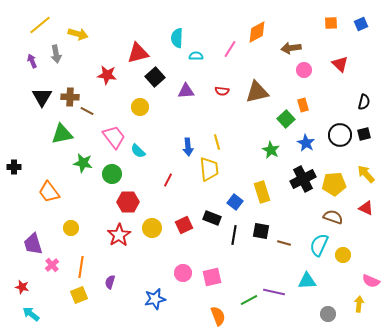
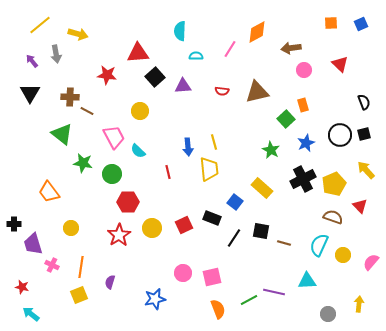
cyan semicircle at (177, 38): moved 3 px right, 7 px up
red triangle at (138, 53): rotated 10 degrees clockwise
purple arrow at (32, 61): rotated 16 degrees counterclockwise
purple triangle at (186, 91): moved 3 px left, 5 px up
black triangle at (42, 97): moved 12 px left, 4 px up
black semicircle at (364, 102): rotated 35 degrees counterclockwise
yellow circle at (140, 107): moved 4 px down
green triangle at (62, 134): rotated 50 degrees clockwise
pink trapezoid at (114, 137): rotated 10 degrees clockwise
yellow line at (217, 142): moved 3 px left
blue star at (306, 143): rotated 18 degrees clockwise
black cross at (14, 167): moved 57 px down
yellow arrow at (366, 174): moved 4 px up
red line at (168, 180): moved 8 px up; rotated 40 degrees counterclockwise
yellow pentagon at (334, 184): rotated 20 degrees counterclockwise
yellow rectangle at (262, 192): moved 4 px up; rotated 30 degrees counterclockwise
red triangle at (366, 208): moved 6 px left, 2 px up; rotated 21 degrees clockwise
black line at (234, 235): moved 3 px down; rotated 24 degrees clockwise
pink cross at (52, 265): rotated 24 degrees counterclockwise
pink semicircle at (371, 281): moved 19 px up; rotated 108 degrees clockwise
orange semicircle at (218, 316): moved 7 px up
